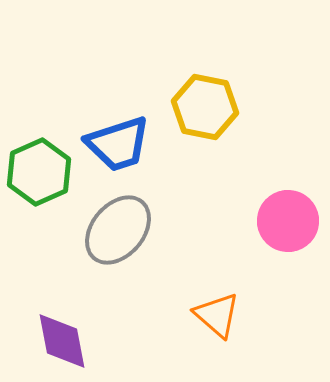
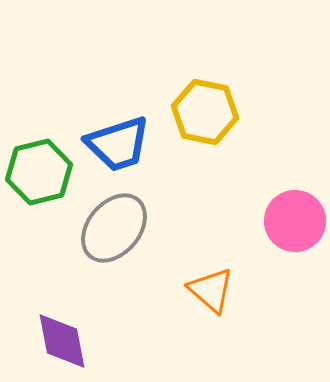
yellow hexagon: moved 5 px down
green hexagon: rotated 10 degrees clockwise
pink circle: moved 7 px right
gray ellipse: moved 4 px left, 2 px up
orange triangle: moved 6 px left, 25 px up
